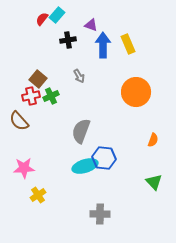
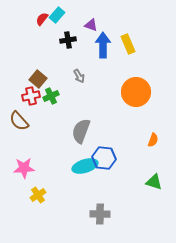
green triangle: rotated 30 degrees counterclockwise
